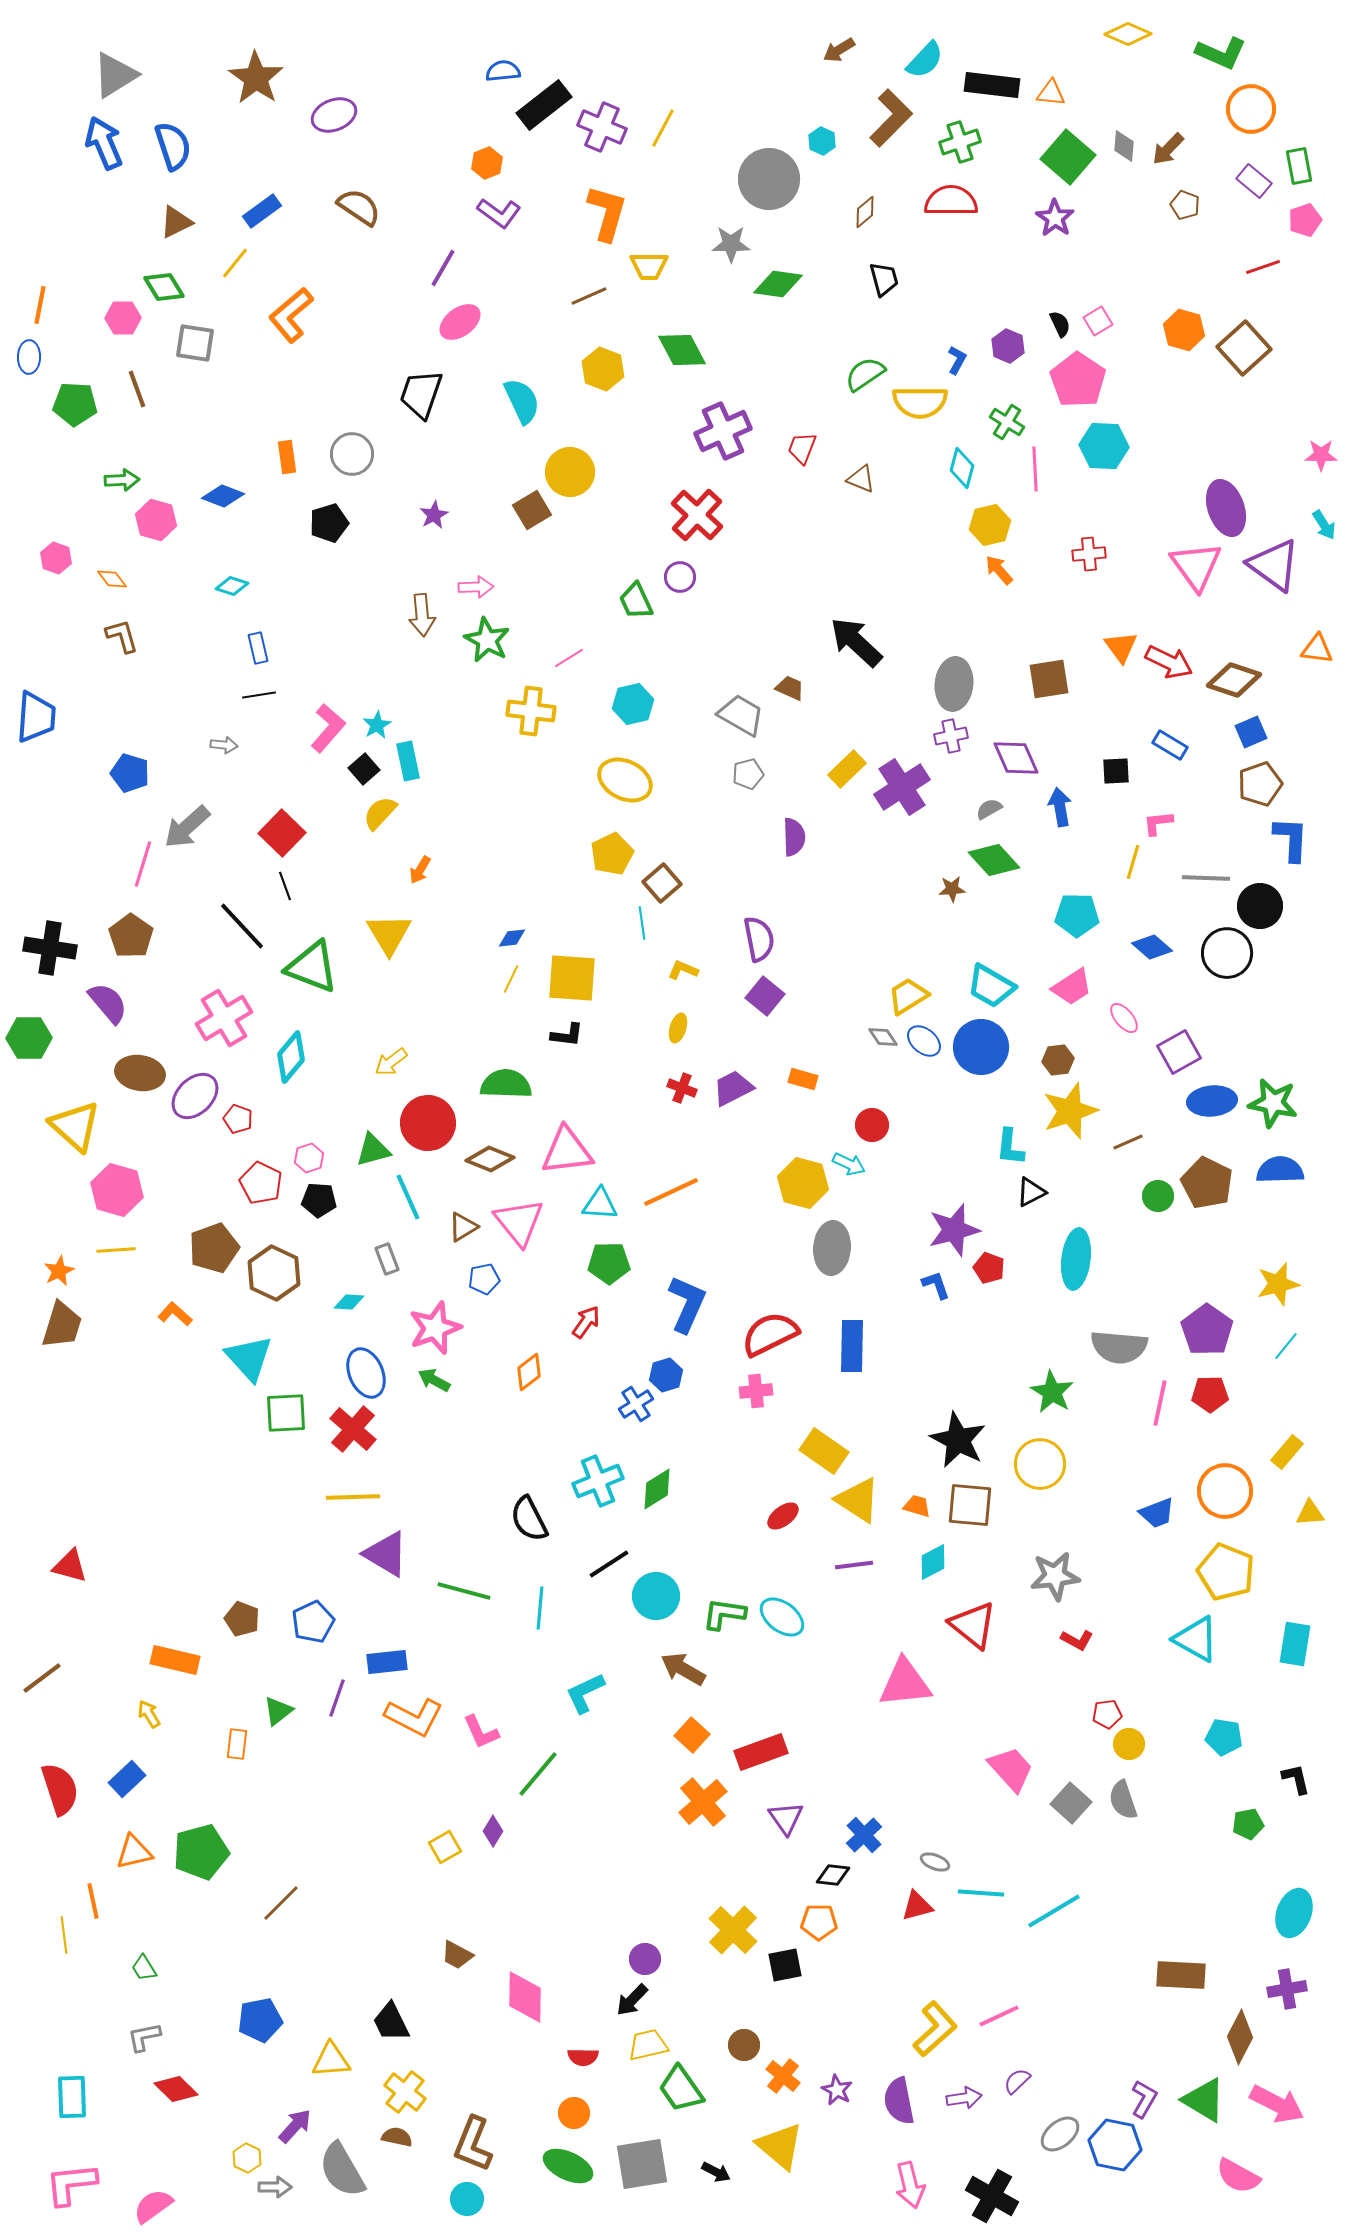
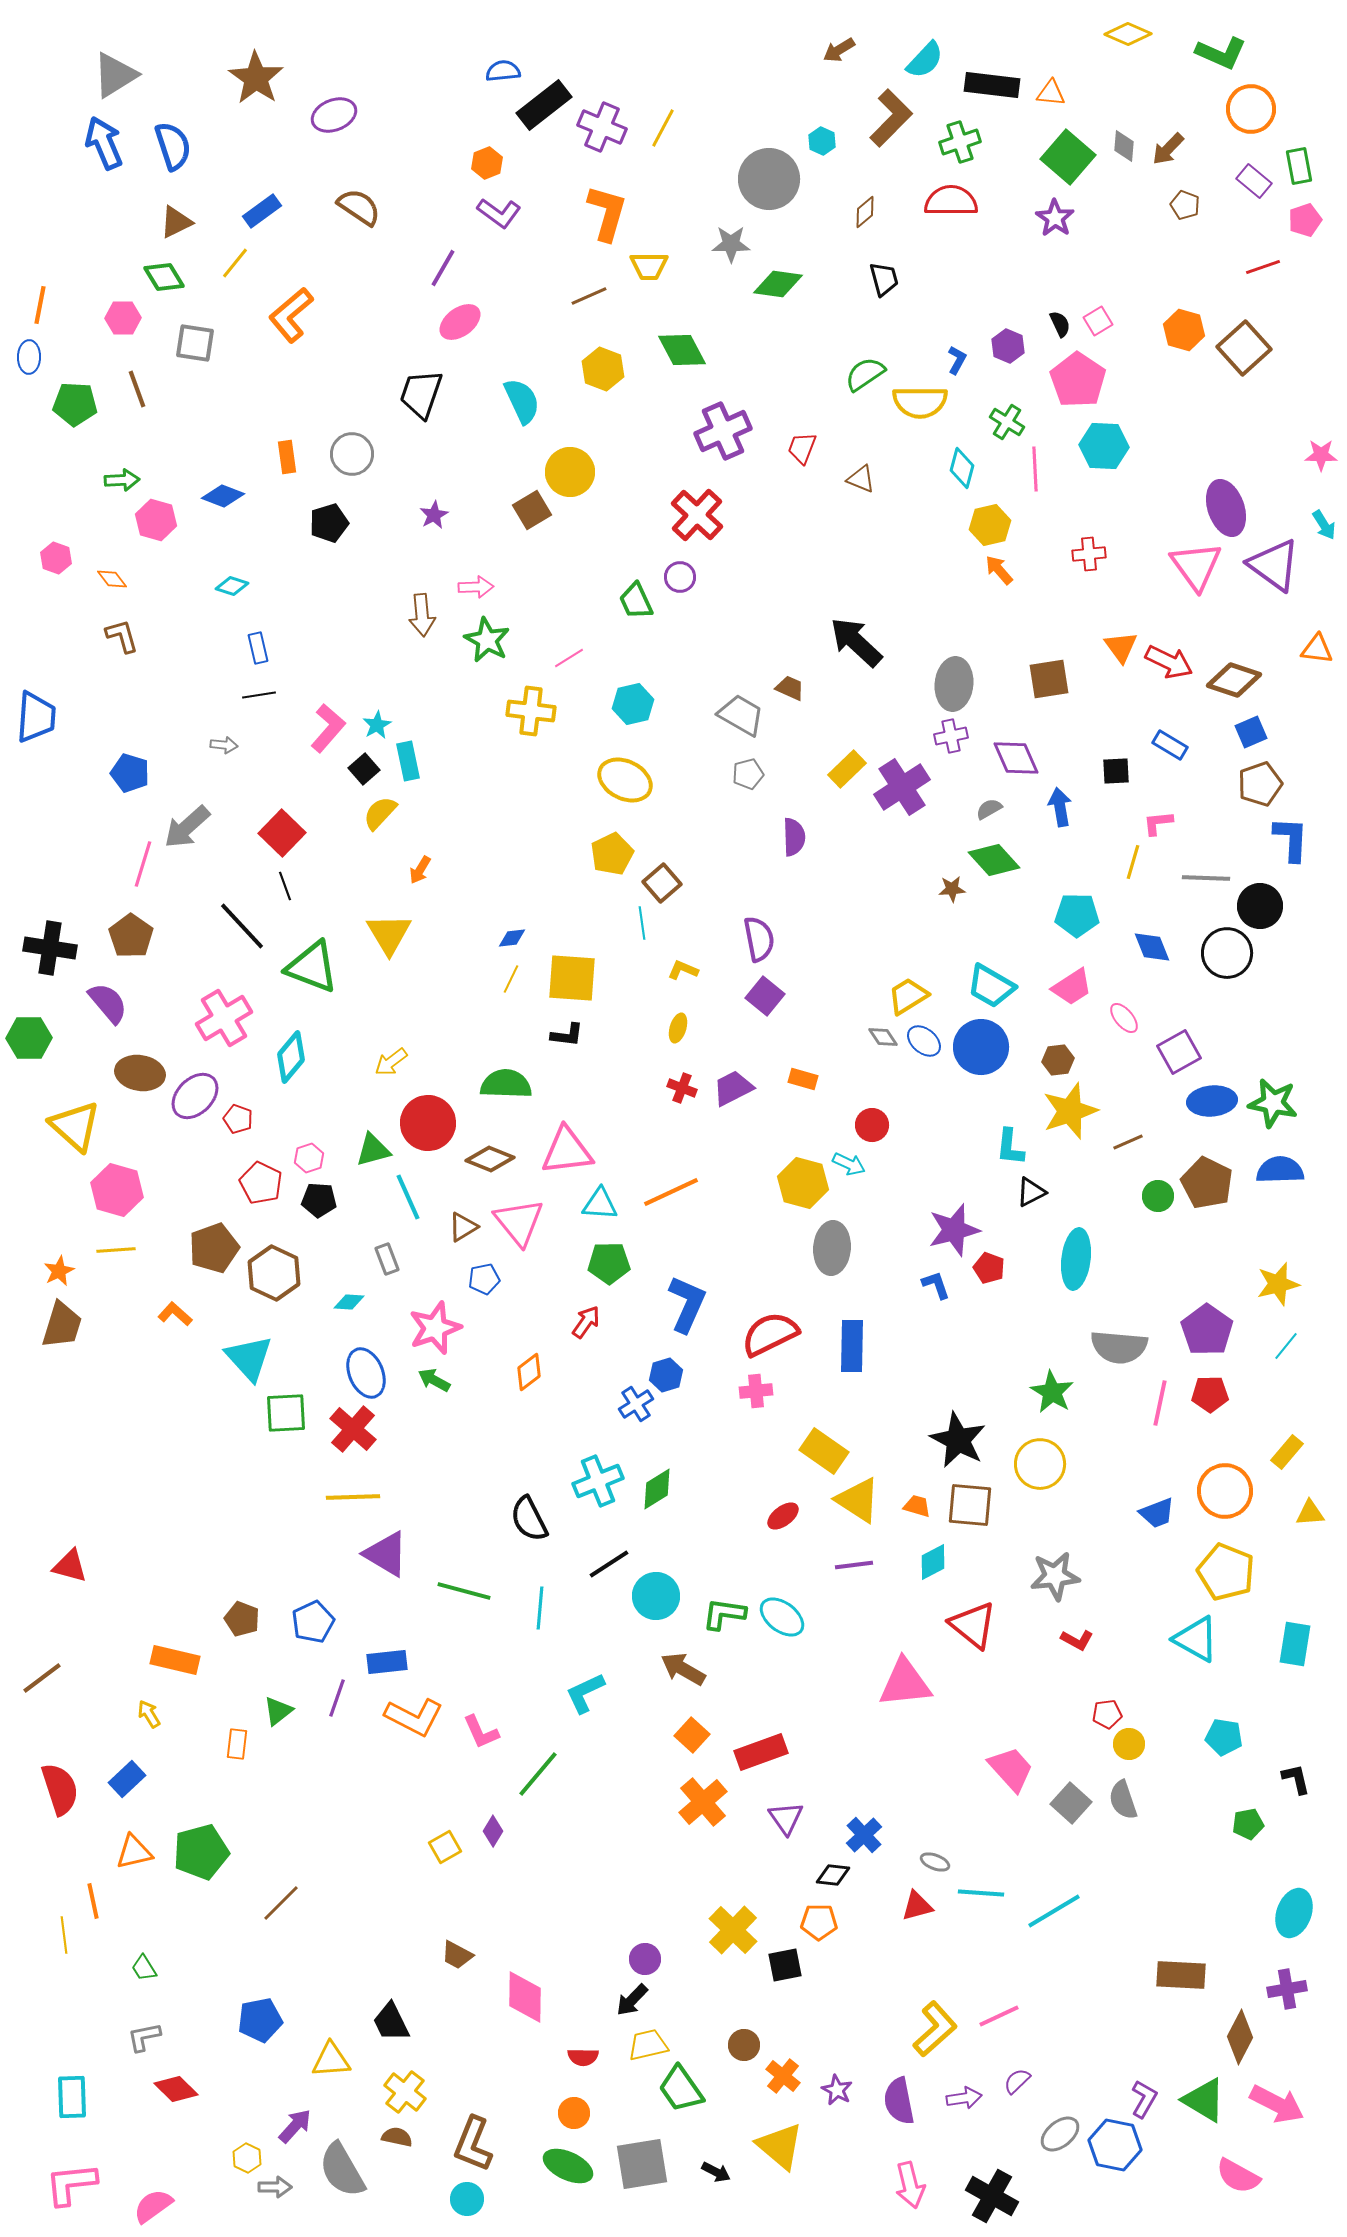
green diamond at (164, 287): moved 10 px up
blue diamond at (1152, 947): rotated 27 degrees clockwise
